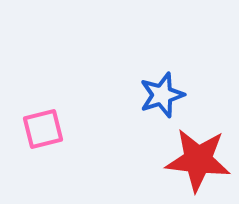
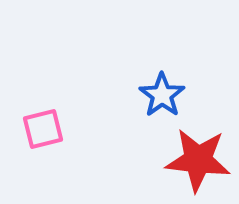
blue star: rotated 18 degrees counterclockwise
